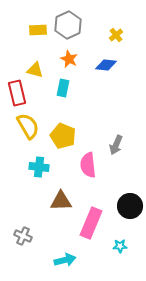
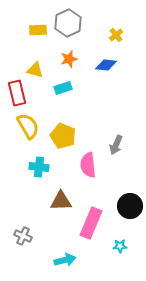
gray hexagon: moved 2 px up
orange star: rotated 30 degrees clockwise
cyan rectangle: rotated 60 degrees clockwise
